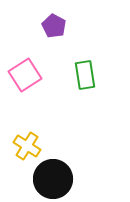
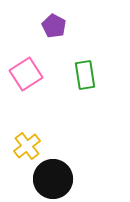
pink square: moved 1 px right, 1 px up
yellow cross: rotated 20 degrees clockwise
